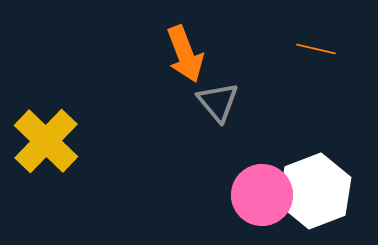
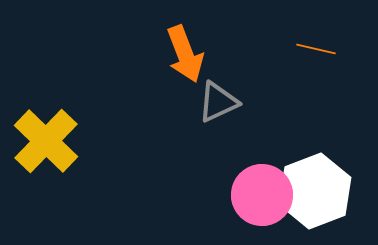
gray triangle: rotated 45 degrees clockwise
